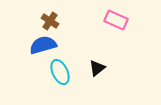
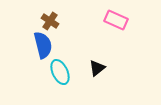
blue semicircle: rotated 92 degrees clockwise
